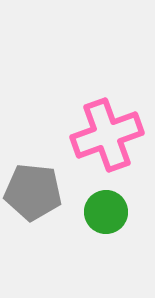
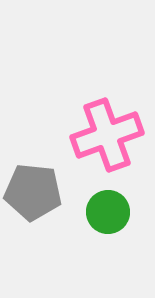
green circle: moved 2 px right
